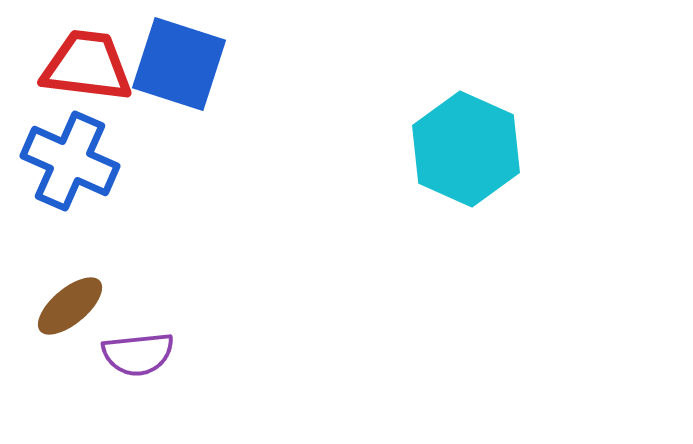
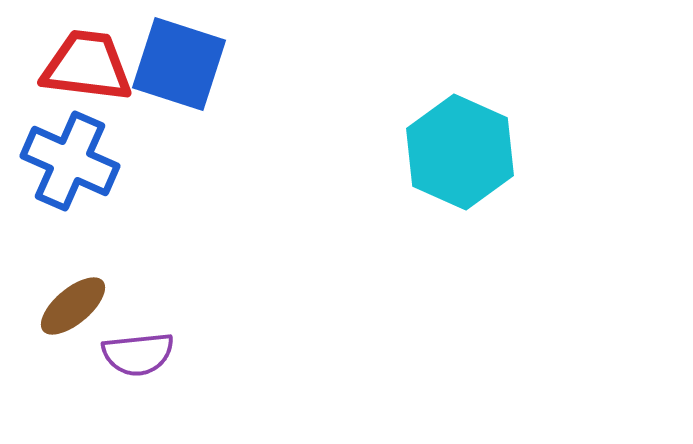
cyan hexagon: moved 6 px left, 3 px down
brown ellipse: moved 3 px right
